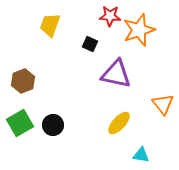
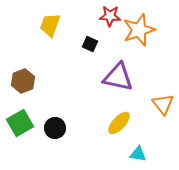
purple triangle: moved 2 px right, 3 px down
black circle: moved 2 px right, 3 px down
cyan triangle: moved 3 px left, 1 px up
